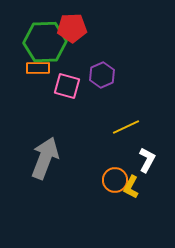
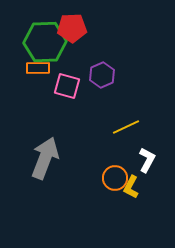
orange circle: moved 2 px up
